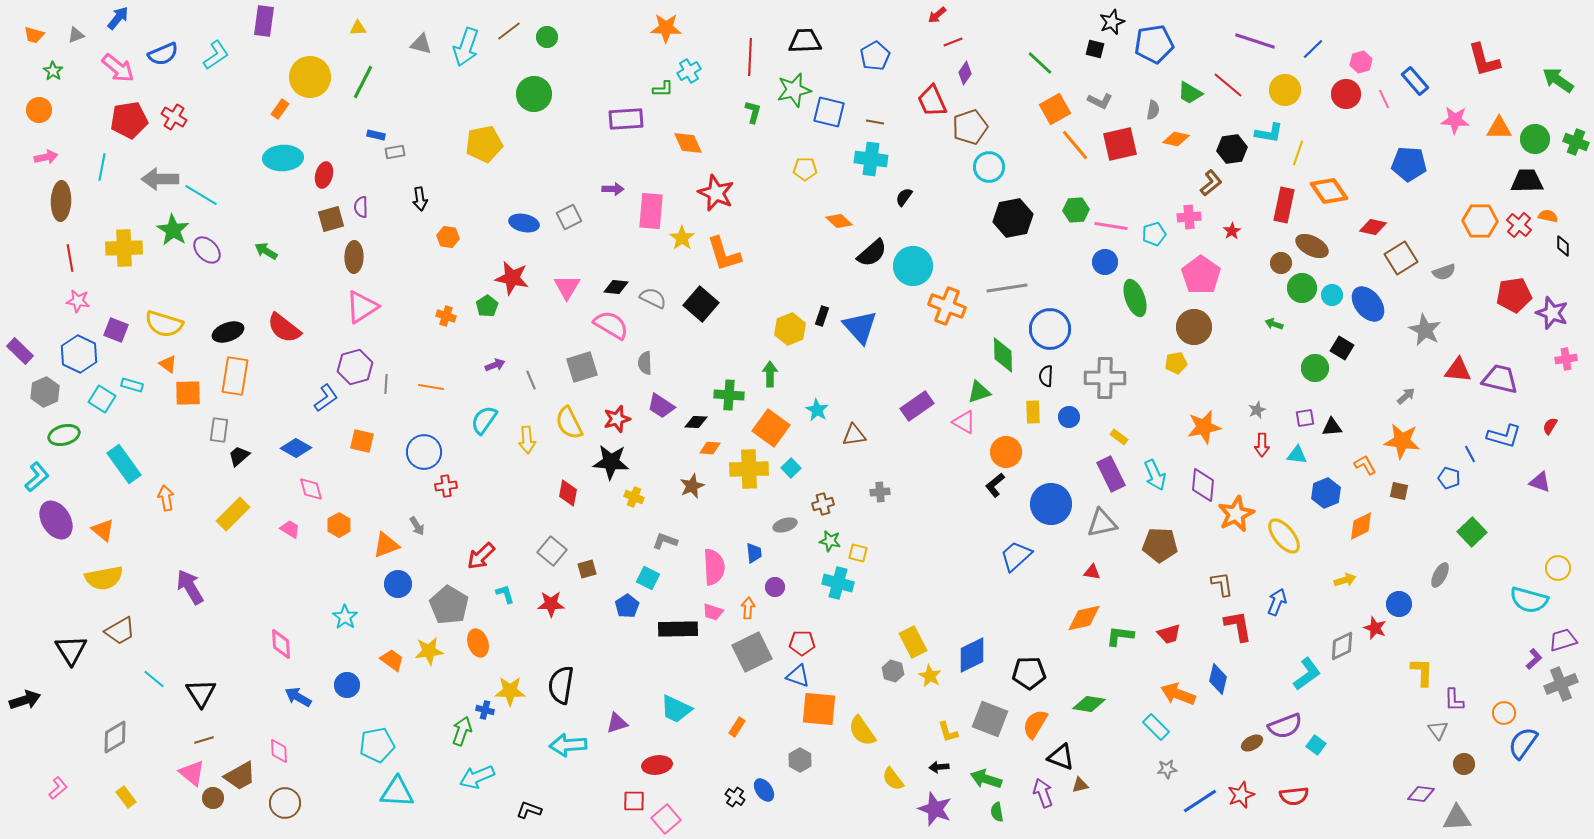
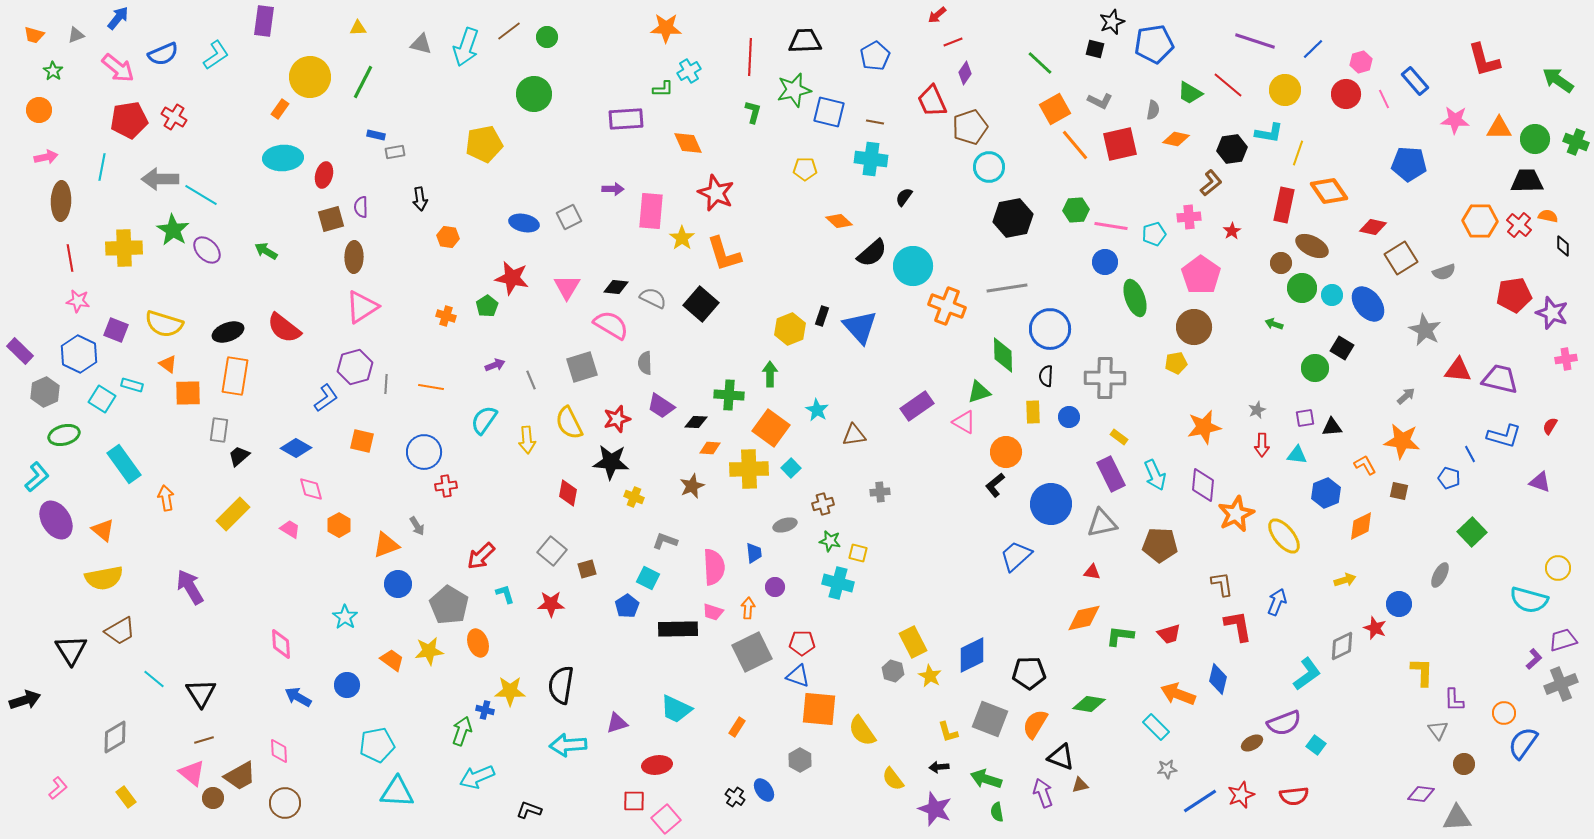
purple semicircle at (1285, 726): moved 1 px left, 3 px up
